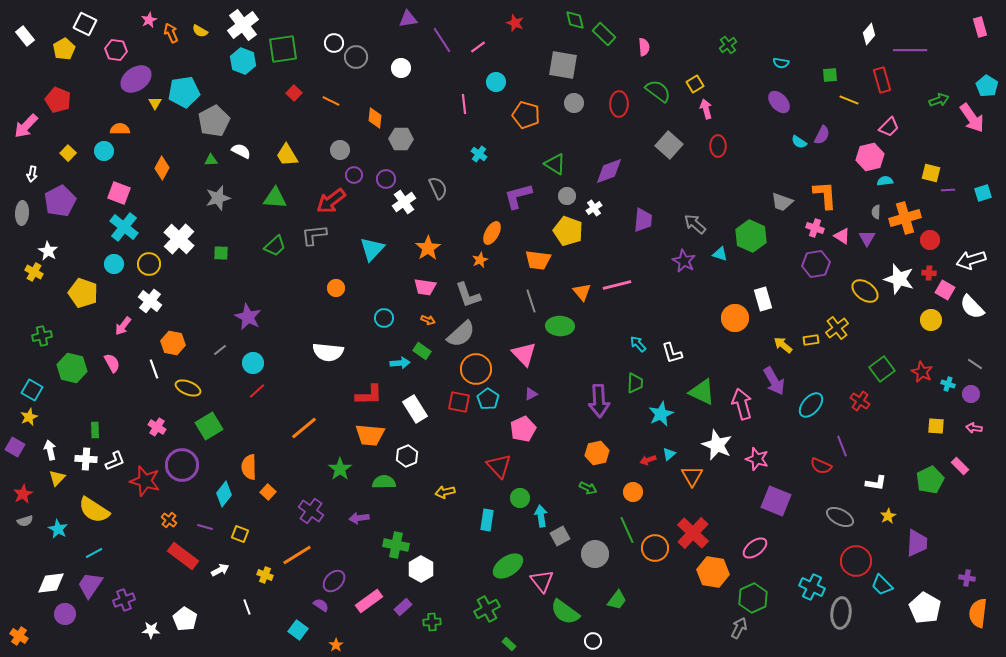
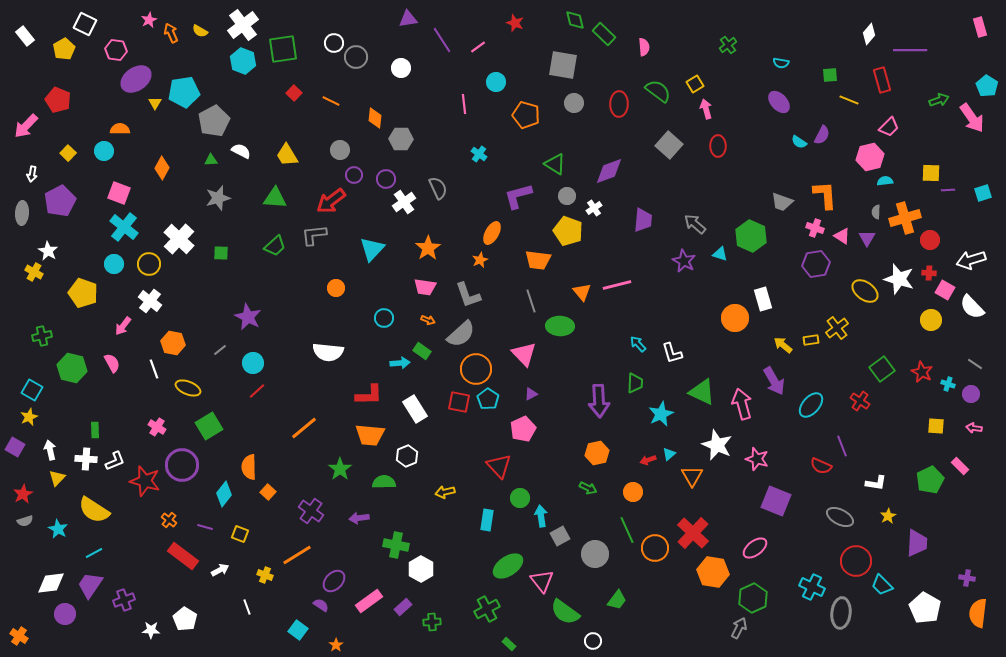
yellow square at (931, 173): rotated 12 degrees counterclockwise
